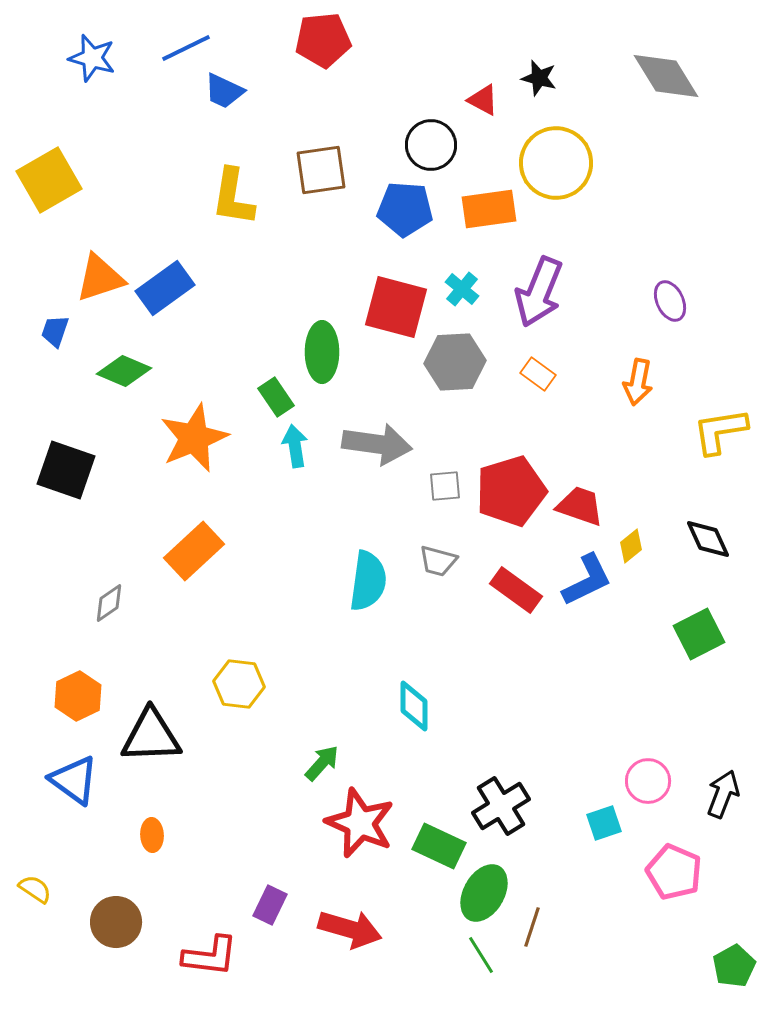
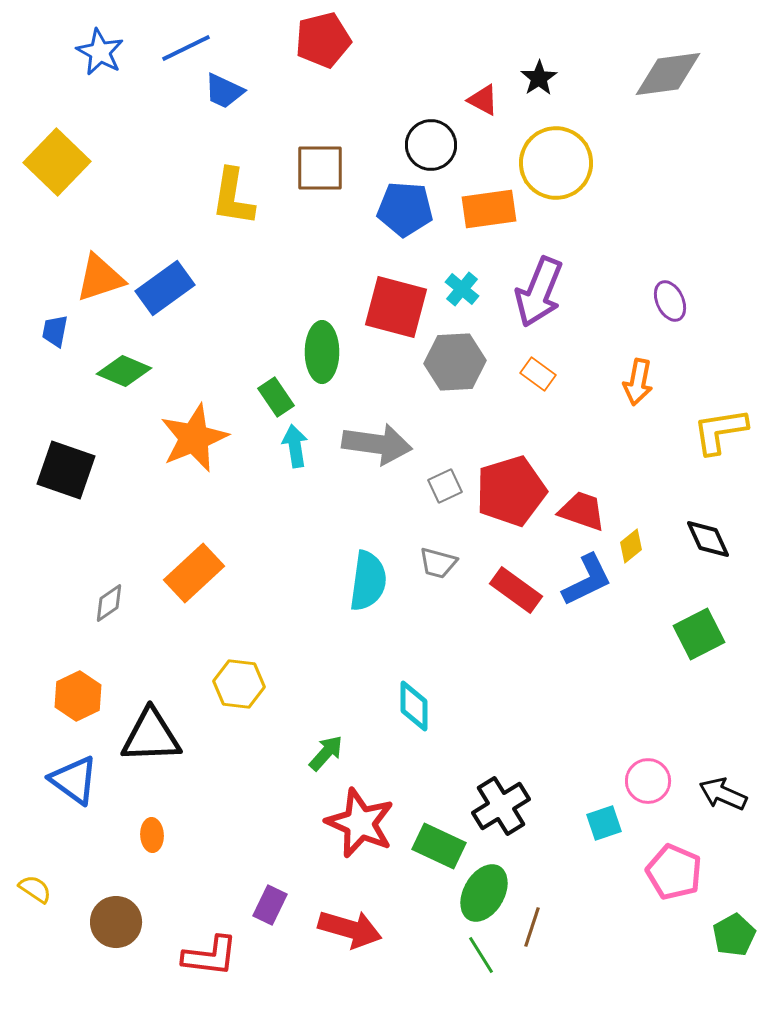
red pentagon at (323, 40): rotated 8 degrees counterclockwise
blue star at (92, 58): moved 8 px right, 6 px up; rotated 12 degrees clockwise
gray diamond at (666, 76): moved 2 px right, 2 px up; rotated 66 degrees counterclockwise
black star at (539, 78): rotated 24 degrees clockwise
brown square at (321, 170): moved 1 px left, 2 px up; rotated 8 degrees clockwise
yellow square at (49, 180): moved 8 px right, 18 px up; rotated 16 degrees counterclockwise
blue trapezoid at (55, 331): rotated 8 degrees counterclockwise
gray square at (445, 486): rotated 20 degrees counterclockwise
red trapezoid at (580, 506): moved 2 px right, 5 px down
orange rectangle at (194, 551): moved 22 px down
gray trapezoid at (438, 561): moved 2 px down
green arrow at (322, 763): moved 4 px right, 10 px up
black arrow at (723, 794): rotated 87 degrees counterclockwise
green pentagon at (734, 966): moved 31 px up
